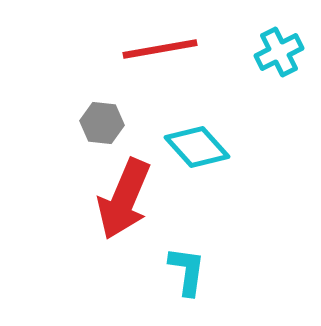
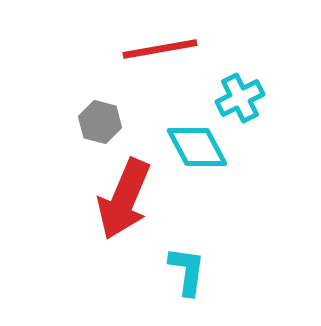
cyan cross: moved 39 px left, 46 px down
gray hexagon: moved 2 px left, 1 px up; rotated 9 degrees clockwise
cyan diamond: rotated 14 degrees clockwise
